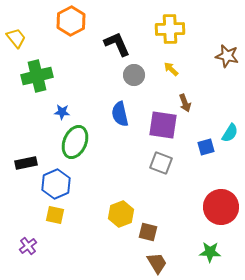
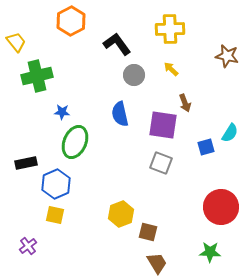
yellow trapezoid: moved 4 px down
black L-shape: rotated 12 degrees counterclockwise
